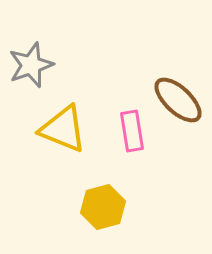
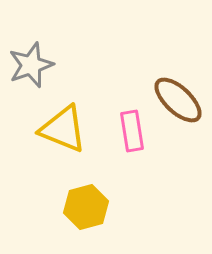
yellow hexagon: moved 17 px left
